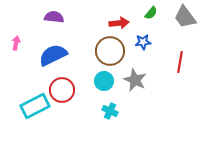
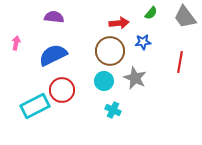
gray star: moved 2 px up
cyan cross: moved 3 px right, 1 px up
